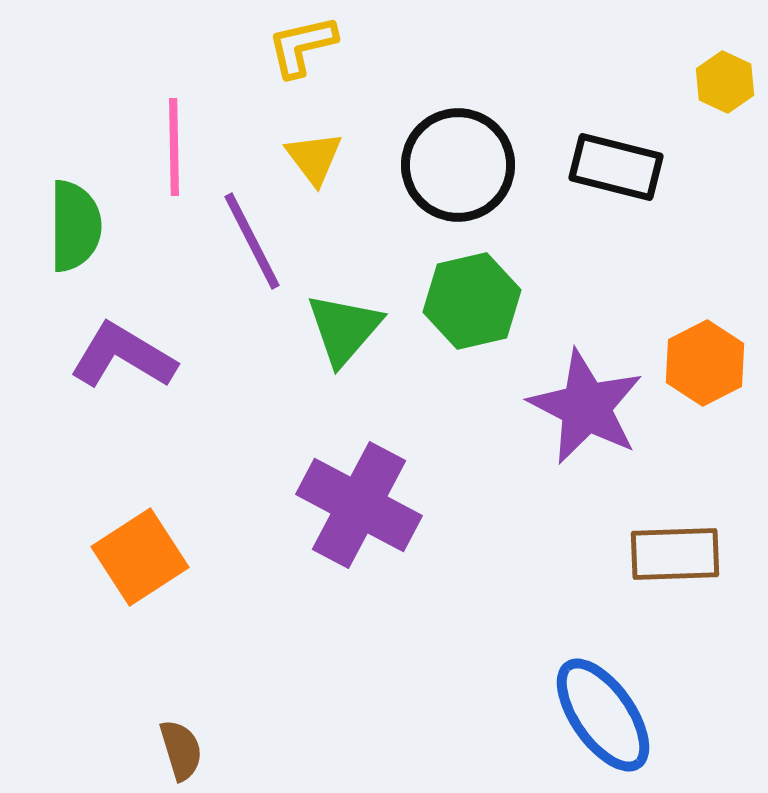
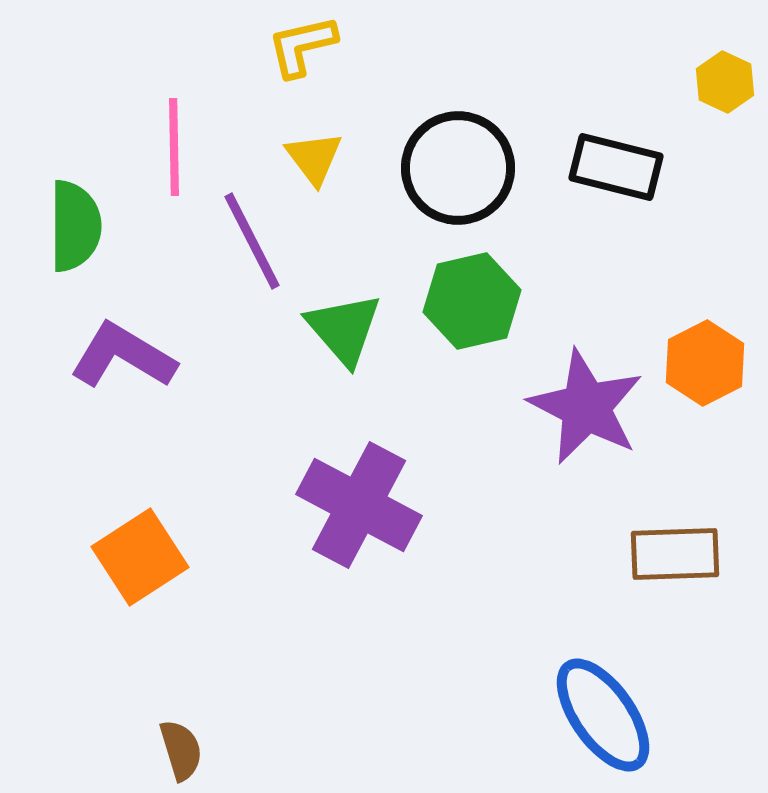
black circle: moved 3 px down
green triangle: rotated 22 degrees counterclockwise
